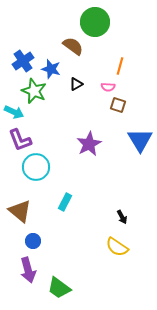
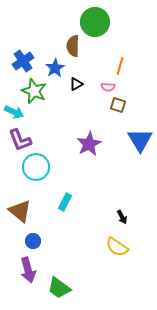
brown semicircle: rotated 125 degrees counterclockwise
blue star: moved 4 px right, 1 px up; rotated 24 degrees clockwise
